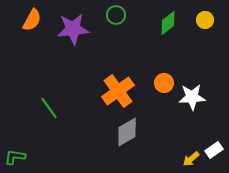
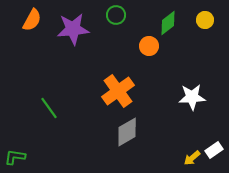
orange circle: moved 15 px left, 37 px up
yellow arrow: moved 1 px right, 1 px up
